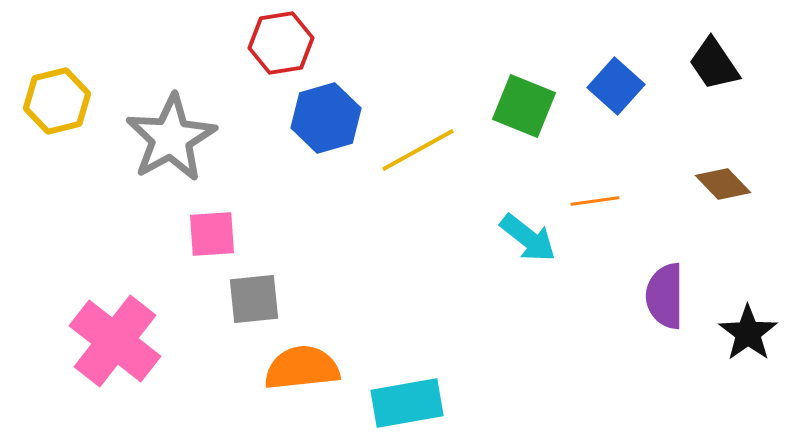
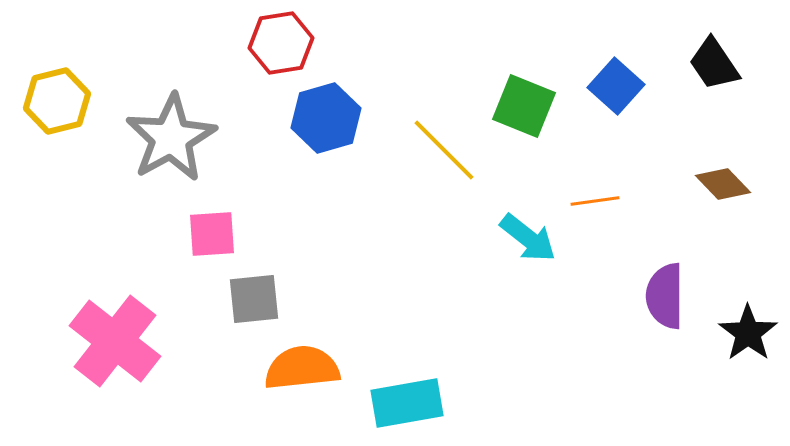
yellow line: moved 26 px right; rotated 74 degrees clockwise
